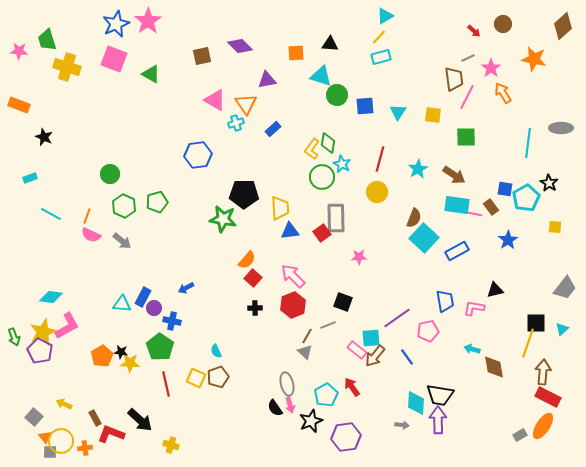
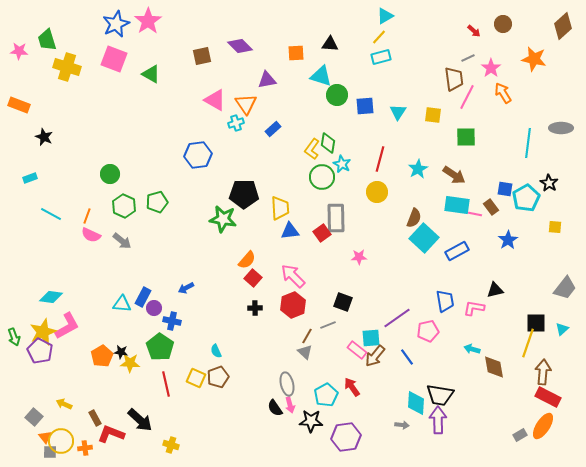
black star at (311, 421): rotated 25 degrees clockwise
